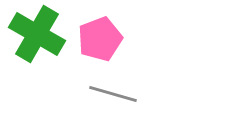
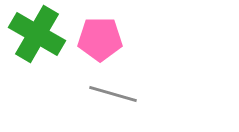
pink pentagon: rotated 21 degrees clockwise
